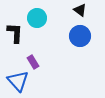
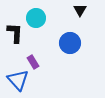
black triangle: rotated 24 degrees clockwise
cyan circle: moved 1 px left
blue circle: moved 10 px left, 7 px down
blue triangle: moved 1 px up
